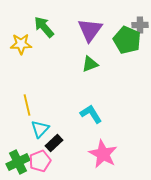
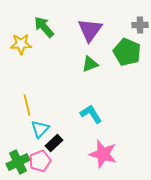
green pentagon: moved 12 px down
pink star: rotated 12 degrees counterclockwise
